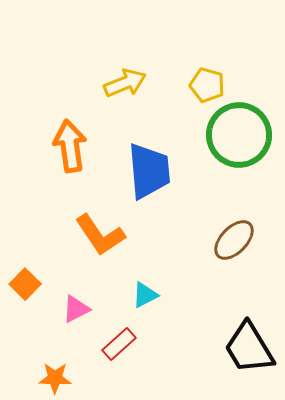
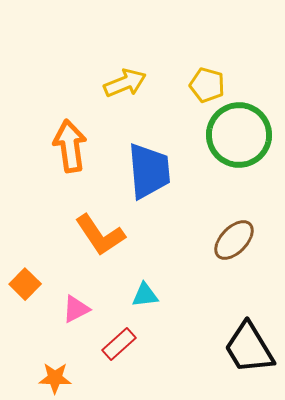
cyan triangle: rotated 20 degrees clockwise
